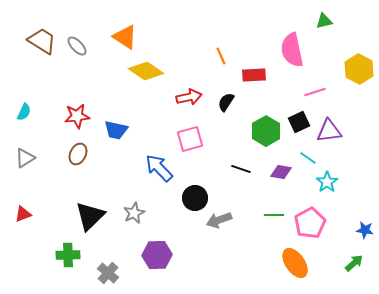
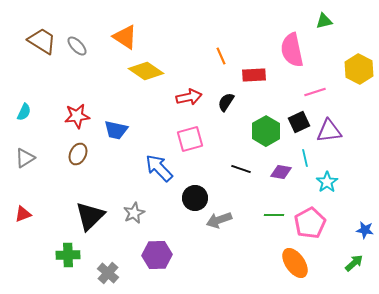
cyan line: moved 3 px left; rotated 42 degrees clockwise
